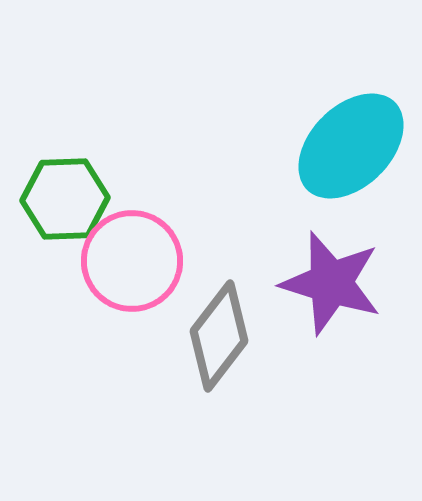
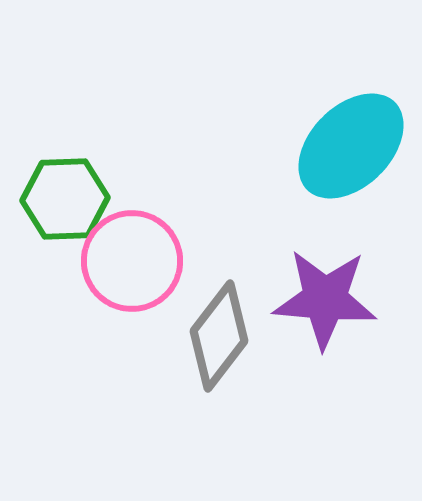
purple star: moved 6 px left, 16 px down; rotated 12 degrees counterclockwise
